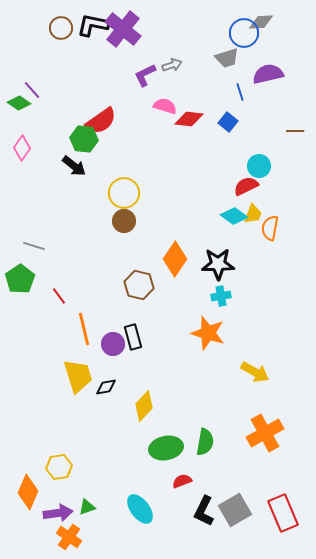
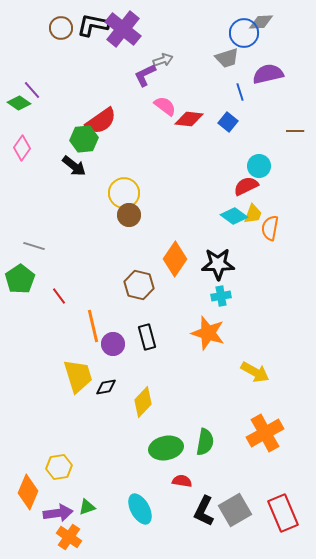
gray arrow at (172, 65): moved 9 px left, 5 px up
pink semicircle at (165, 106): rotated 20 degrees clockwise
green hexagon at (84, 139): rotated 12 degrees counterclockwise
brown circle at (124, 221): moved 5 px right, 6 px up
orange line at (84, 329): moved 9 px right, 3 px up
black rectangle at (133, 337): moved 14 px right
yellow diamond at (144, 406): moved 1 px left, 4 px up
red semicircle at (182, 481): rotated 30 degrees clockwise
cyan ellipse at (140, 509): rotated 8 degrees clockwise
